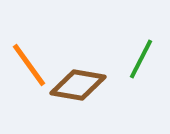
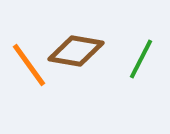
brown diamond: moved 2 px left, 34 px up
